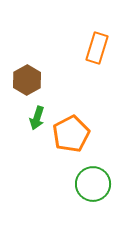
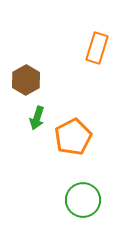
brown hexagon: moved 1 px left
orange pentagon: moved 2 px right, 3 px down
green circle: moved 10 px left, 16 px down
